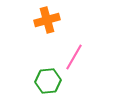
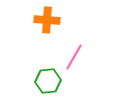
orange cross: rotated 20 degrees clockwise
